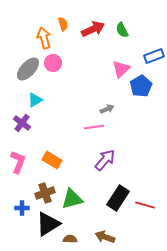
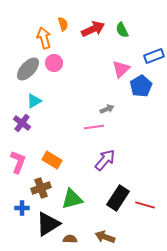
pink circle: moved 1 px right
cyan triangle: moved 1 px left, 1 px down
brown cross: moved 4 px left, 5 px up
